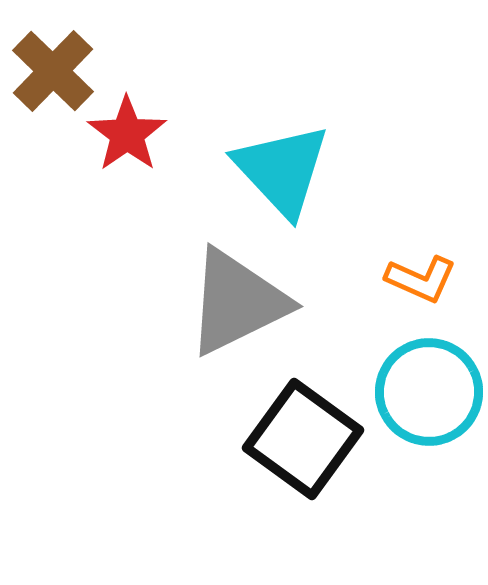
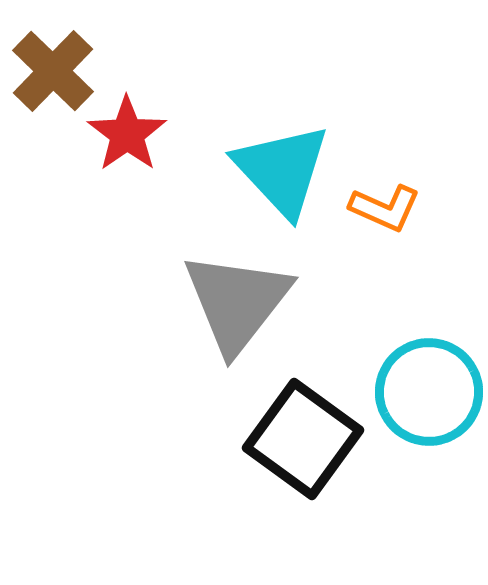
orange L-shape: moved 36 px left, 71 px up
gray triangle: rotated 26 degrees counterclockwise
